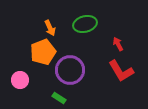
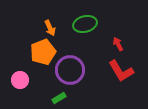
green rectangle: rotated 64 degrees counterclockwise
